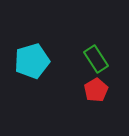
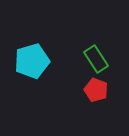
red pentagon: rotated 20 degrees counterclockwise
